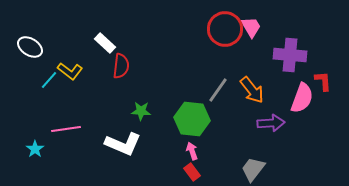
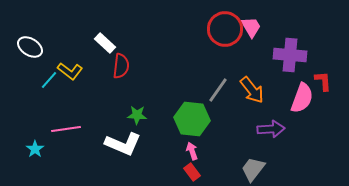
green star: moved 4 px left, 4 px down
purple arrow: moved 6 px down
